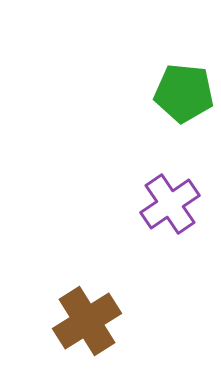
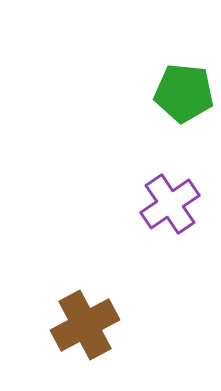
brown cross: moved 2 px left, 4 px down; rotated 4 degrees clockwise
